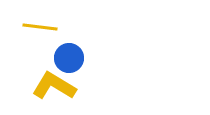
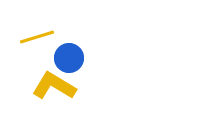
yellow line: moved 3 px left, 10 px down; rotated 24 degrees counterclockwise
